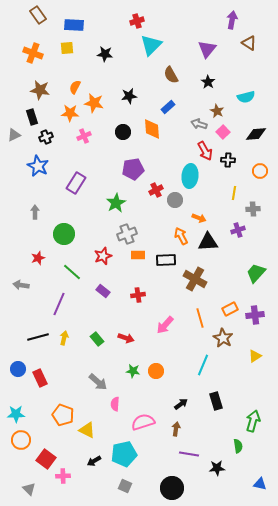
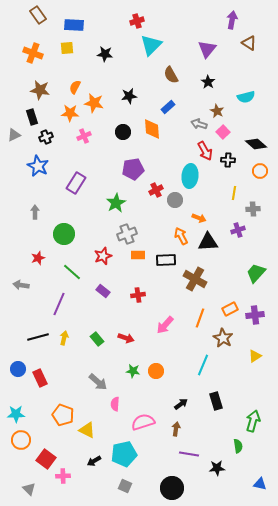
black diamond at (256, 134): moved 10 px down; rotated 45 degrees clockwise
orange line at (200, 318): rotated 36 degrees clockwise
